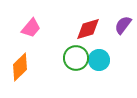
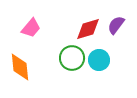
purple semicircle: moved 7 px left
green circle: moved 4 px left
orange diamond: rotated 52 degrees counterclockwise
